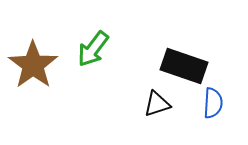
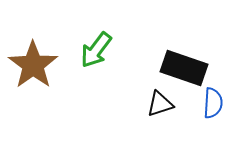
green arrow: moved 3 px right, 1 px down
black rectangle: moved 2 px down
black triangle: moved 3 px right
